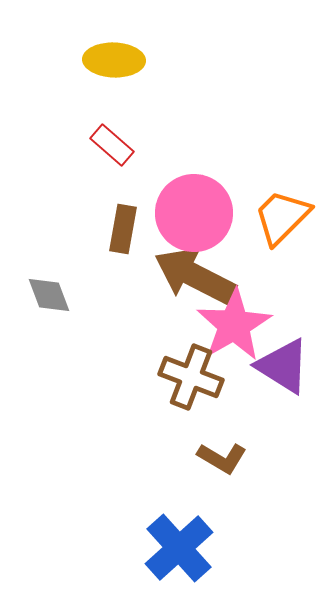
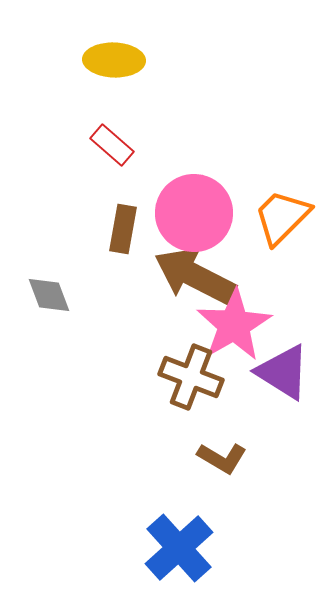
purple triangle: moved 6 px down
